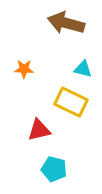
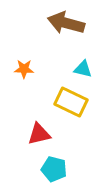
red triangle: moved 4 px down
